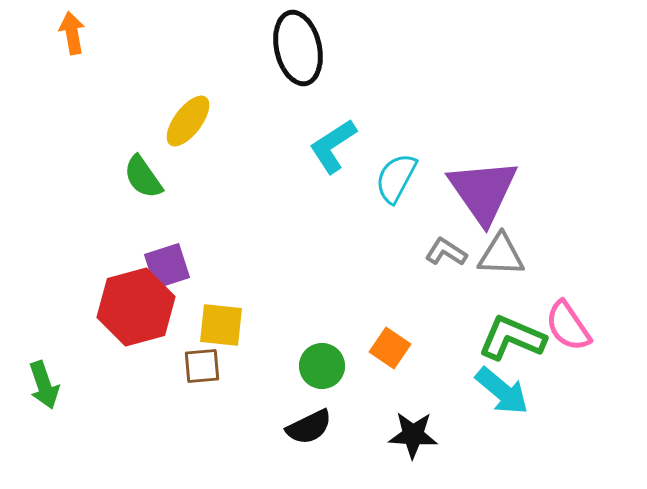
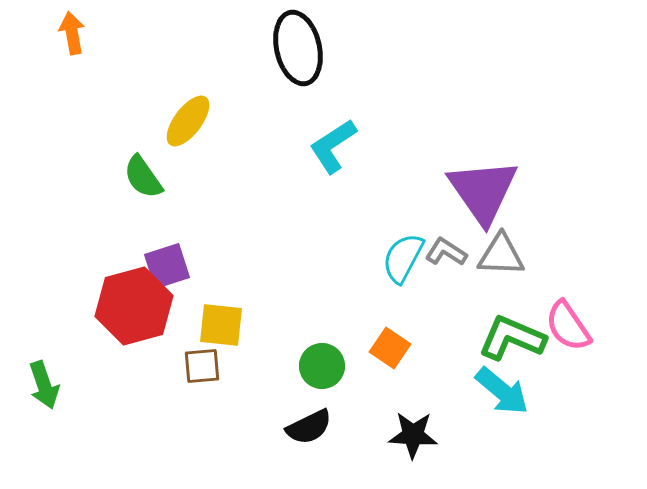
cyan semicircle: moved 7 px right, 80 px down
red hexagon: moved 2 px left, 1 px up
